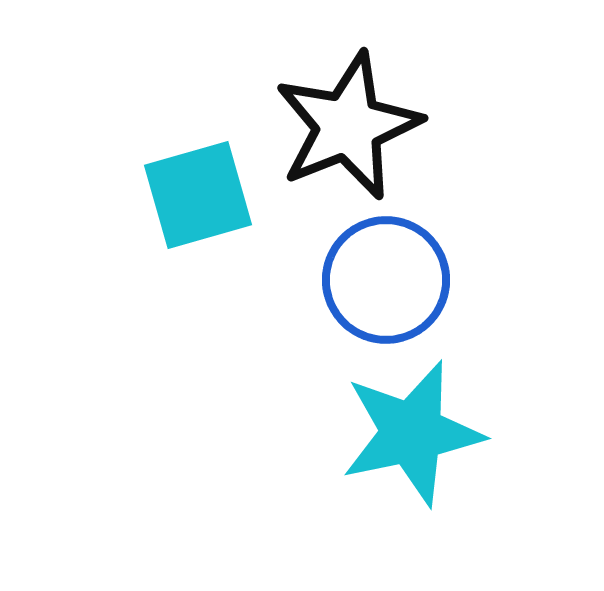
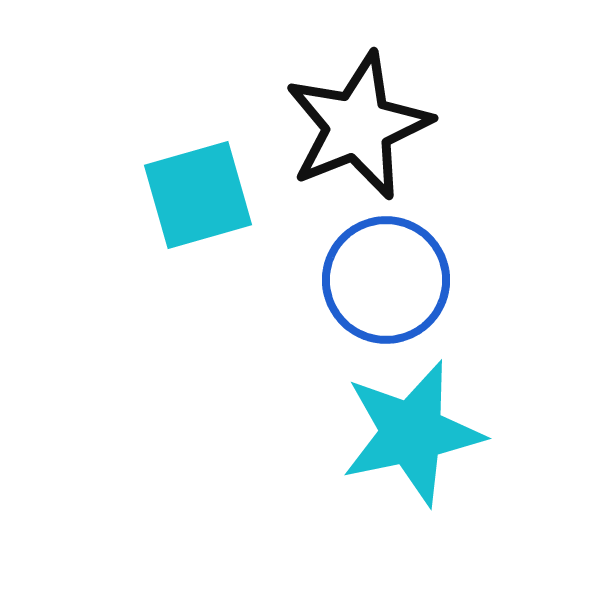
black star: moved 10 px right
